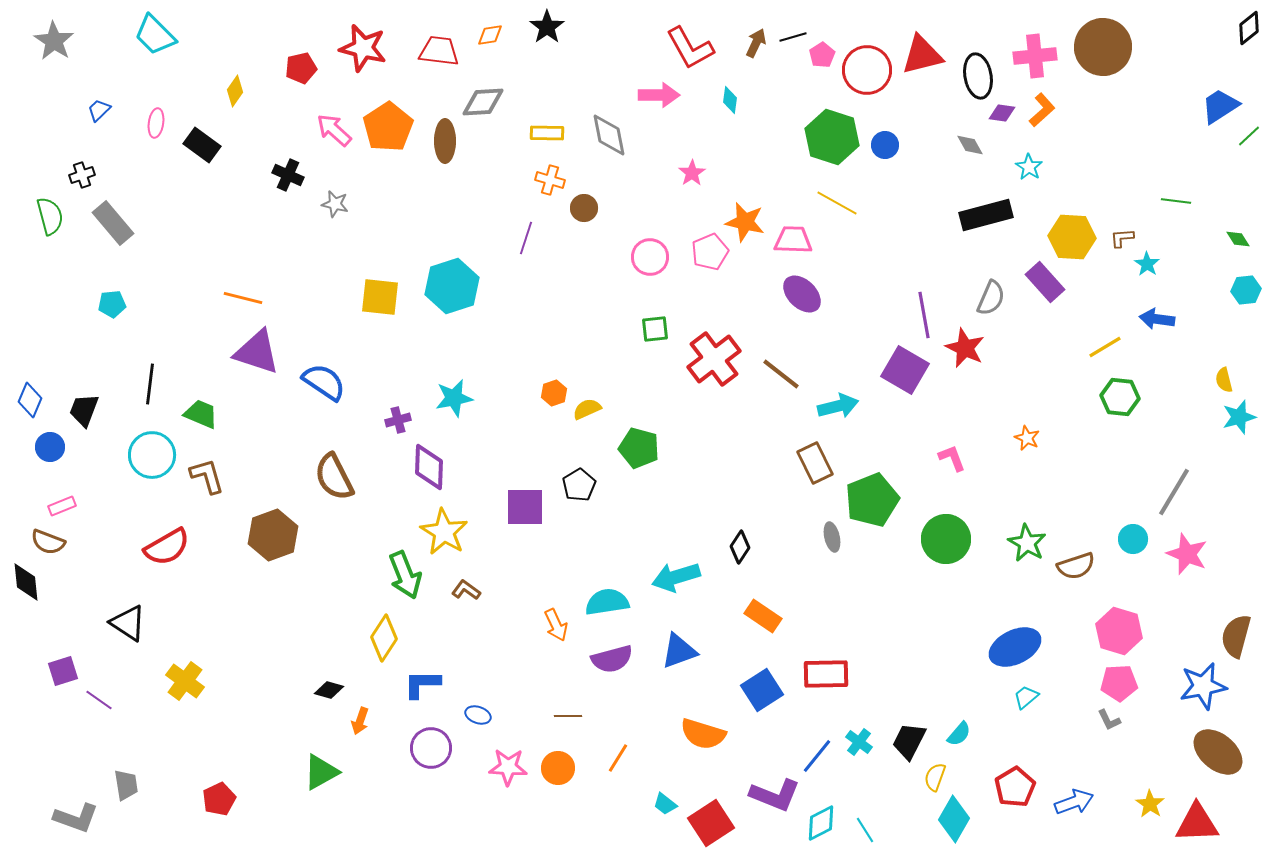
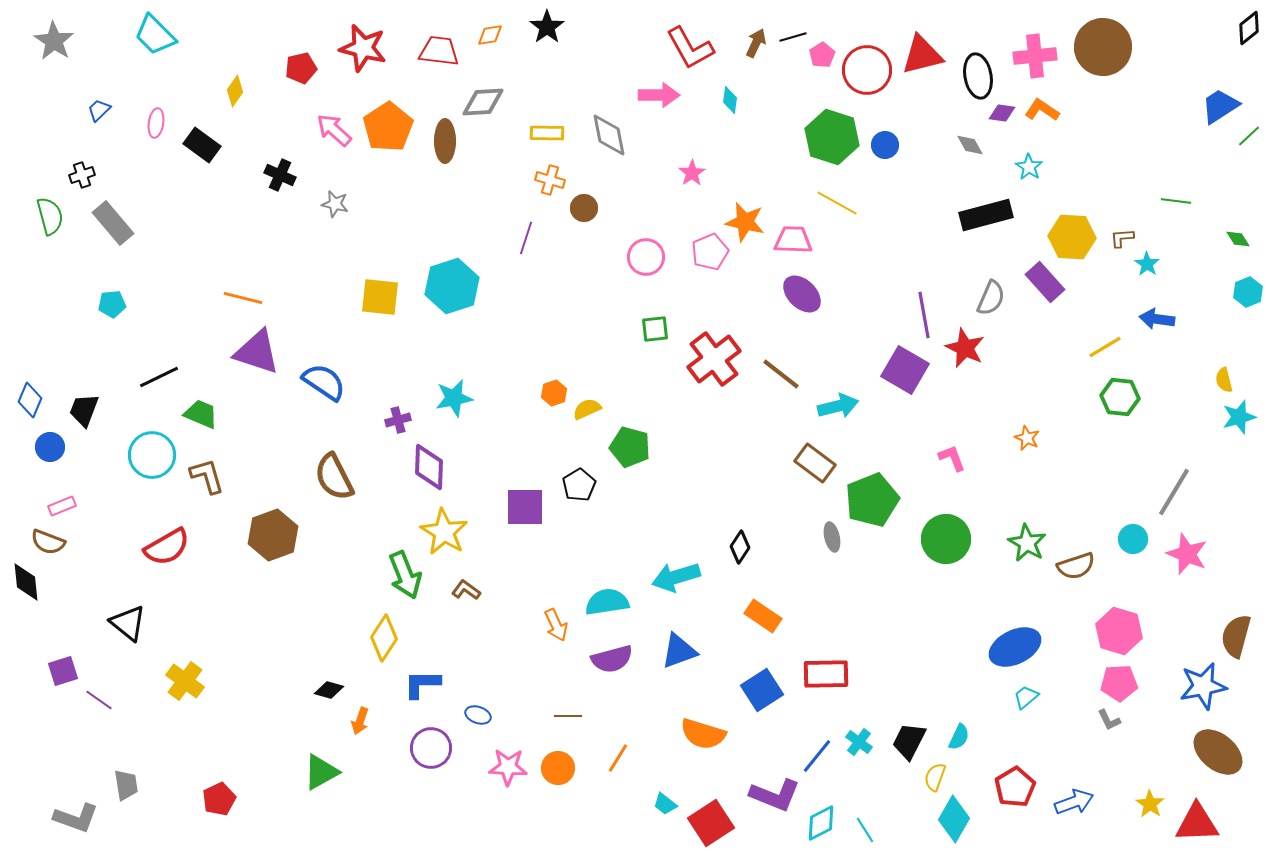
orange L-shape at (1042, 110): rotated 104 degrees counterclockwise
black cross at (288, 175): moved 8 px left
pink circle at (650, 257): moved 4 px left
cyan hexagon at (1246, 290): moved 2 px right, 2 px down; rotated 16 degrees counterclockwise
black line at (150, 384): moved 9 px right, 7 px up; rotated 57 degrees clockwise
green pentagon at (639, 448): moved 9 px left, 1 px up
brown rectangle at (815, 463): rotated 27 degrees counterclockwise
black triangle at (128, 623): rotated 6 degrees clockwise
cyan semicircle at (959, 734): moved 3 px down; rotated 16 degrees counterclockwise
